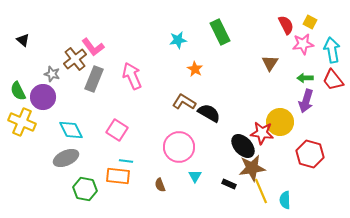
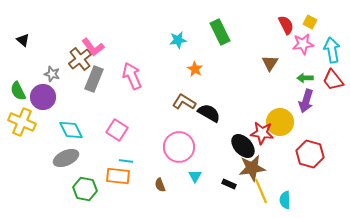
brown cross: moved 5 px right
